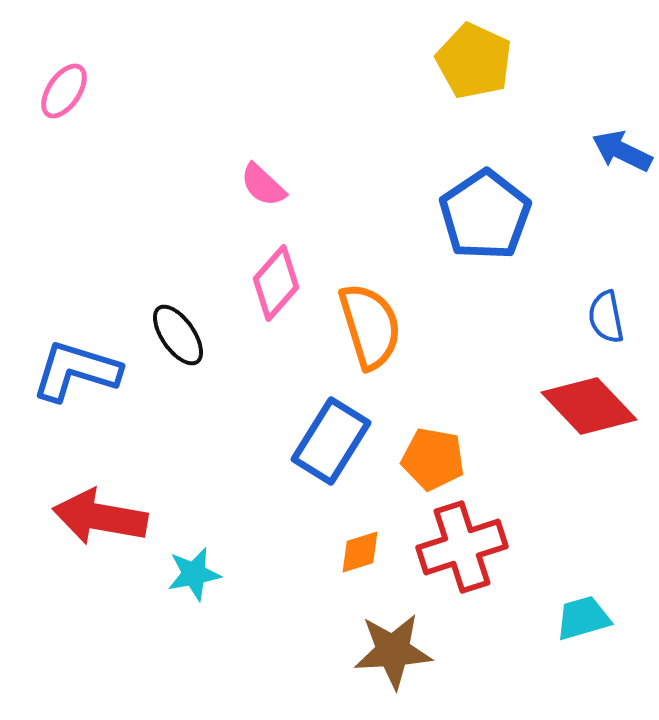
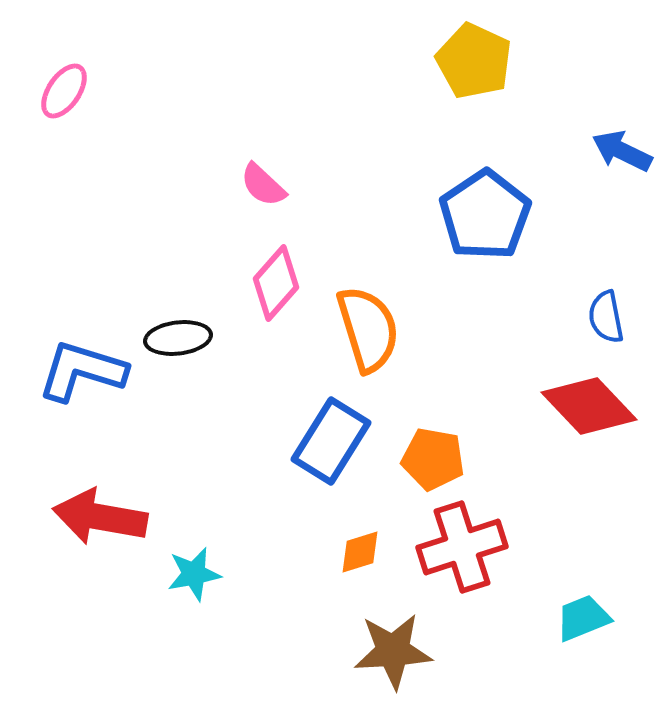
orange semicircle: moved 2 px left, 3 px down
black ellipse: moved 3 px down; rotated 62 degrees counterclockwise
blue L-shape: moved 6 px right
cyan trapezoid: rotated 6 degrees counterclockwise
